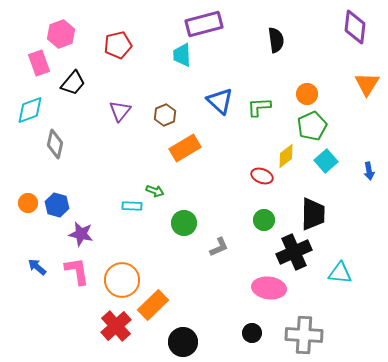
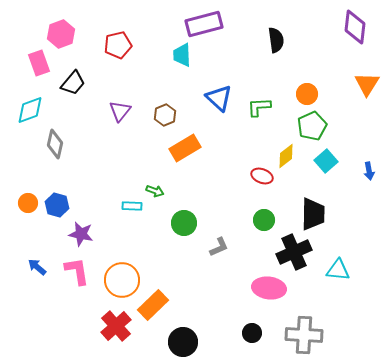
blue triangle at (220, 101): moved 1 px left, 3 px up
cyan triangle at (340, 273): moved 2 px left, 3 px up
